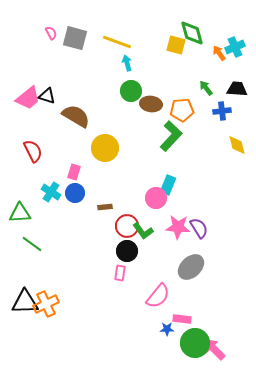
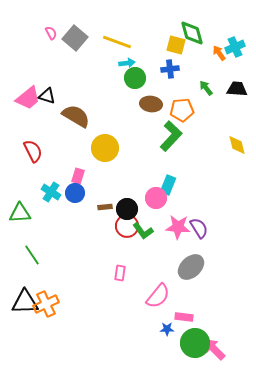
gray square at (75, 38): rotated 25 degrees clockwise
cyan arrow at (127, 63): rotated 98 degrees clockwise
green circle at (131, 91): moved 4 px right, 13 px up
blue cross at (222, 111): moved 52 px left, 42 px up
pink rectangle at (74, 172): moved 4 px right, 4 px down
green line at (32, 244): moved 11 px down; rotated 20 degrees clockwise
black circle at (127, 251): moved 42 px up
pink rectangle at (182, 319): moved 2 px right, 2 px up
